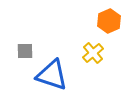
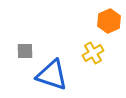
yellow cross: rotated 10 degrees clockwise
